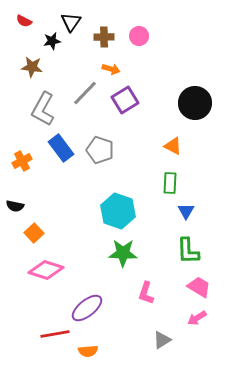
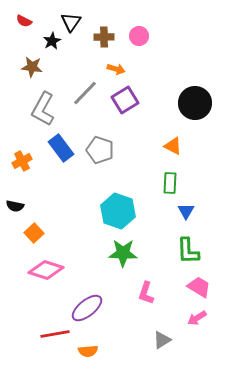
black star: rotated 18 degrees counterclockwise
orange arrow: moved 5 px right
